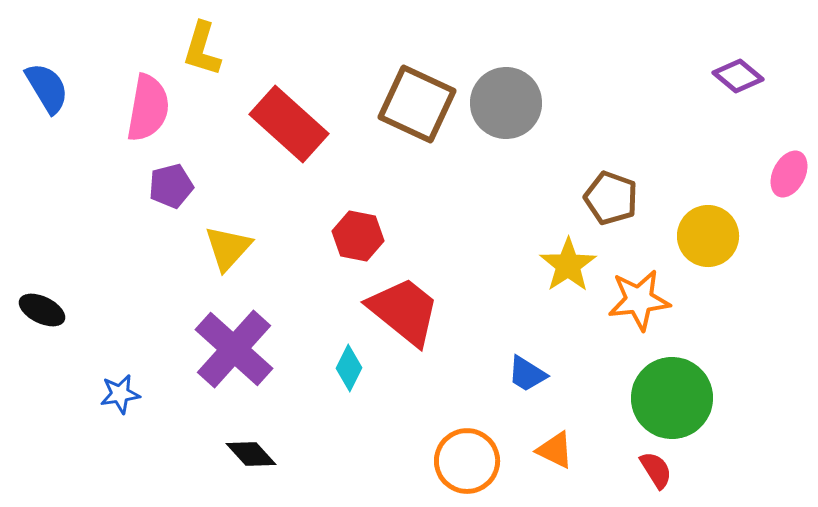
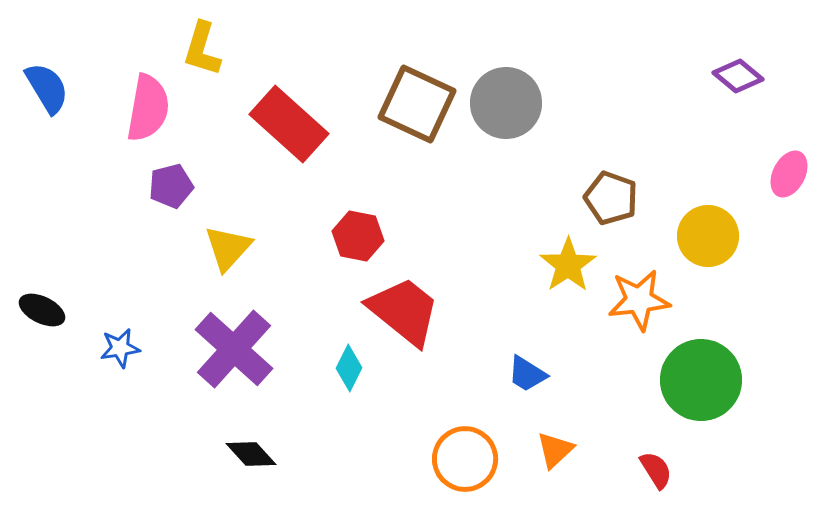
blue star: moved 46 px up
green circle: moved 29 px right, 18 px up
orange triangle: rotated 51 degrees clockwise
orange circle: moved 2 px left, 2 px up
